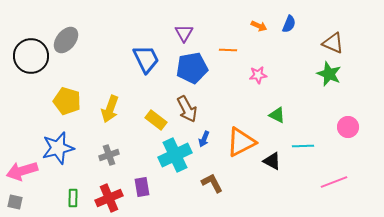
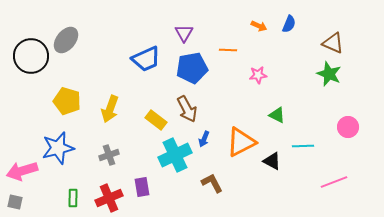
blue trapezoid: rotated 92 degrees clockwise
